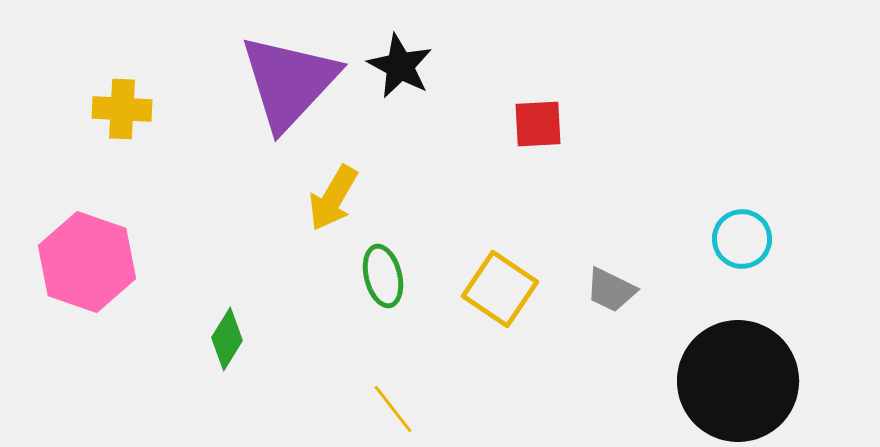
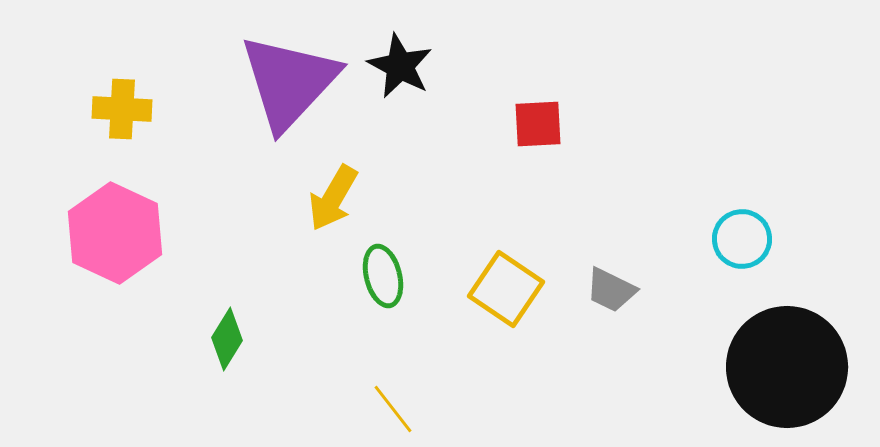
pink hexagon: moved 28 px right, 29 px up; rotated 6 degrees clockwise
yellow square: moved 6 px right
black circle: moved 49 px right, 14 px up
